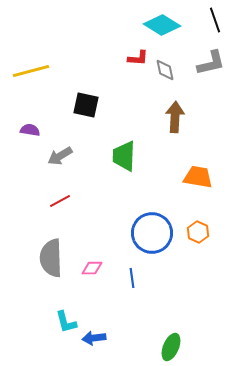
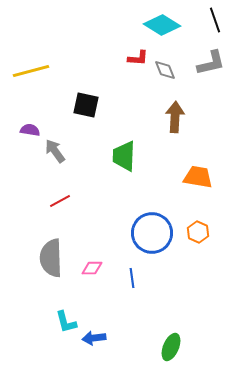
gray diamond: rotated 10 degrees counterclockwise
gray arrow: moved 5 px left, 5 px up; rotated 85 degrees clockwise
